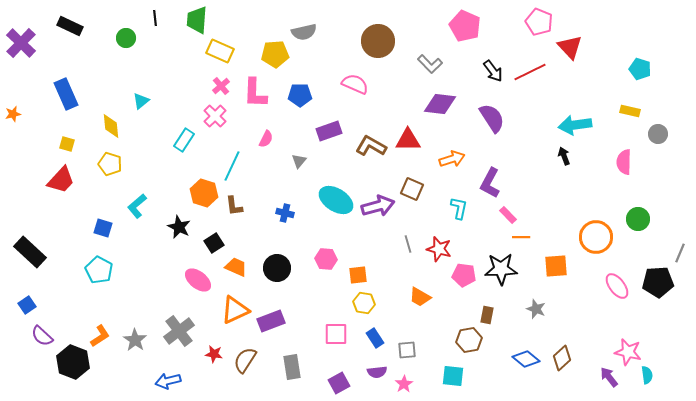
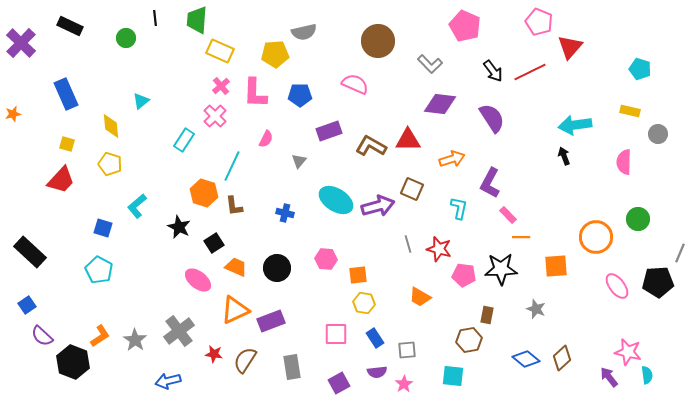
red triangle at (570, 47): rotated 24 degrees clockwise
